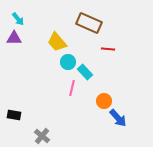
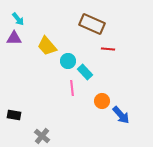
brown rectangle: moved 3 px right, 1 px down
yellow trapezoid: moved 10 px left, 4 px down
cyan circle: moved 1 px up
pink line: rotated 21 degrees counterclockwise
orange circle: moved 2 px left
blue arrow: moved 3 px right, 3 px up
